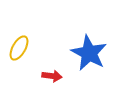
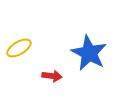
yellow ellipse: rotated 30 degrees clockwise
